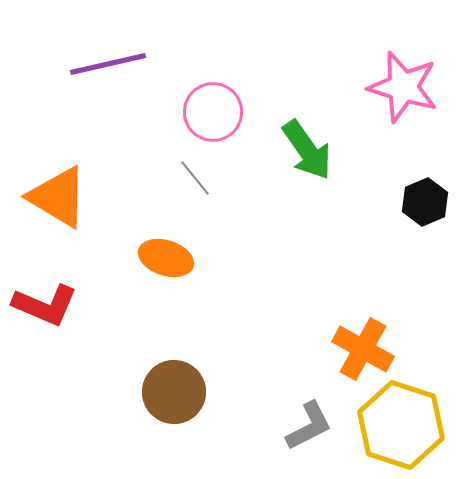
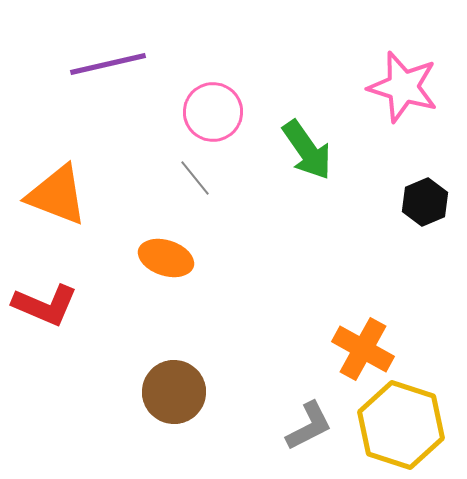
orange triangle: moved 1 px left, 2 px up; rotated 10 degrees counterclockwise
